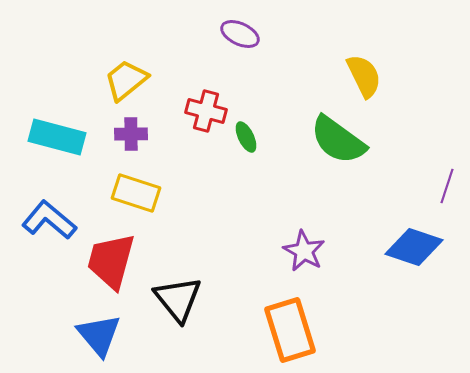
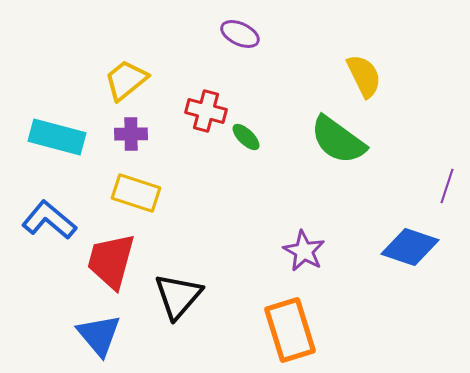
green ellipse: rotated 20 degrees counterclockwise
blue diamond: moved 4 px left
black triangle: moved 3 px up; rotated 20 degrees clockwise
